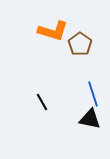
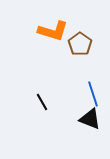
black triangle: rotated 10 degrees clockwise
